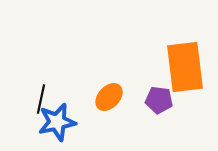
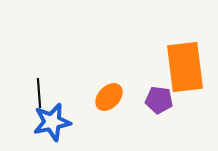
black line: moved 2 px left, 6 px up; rotated 16 degrees counterclockwise
blue star: moved 5 px left
